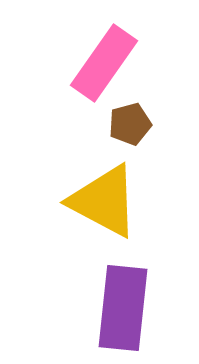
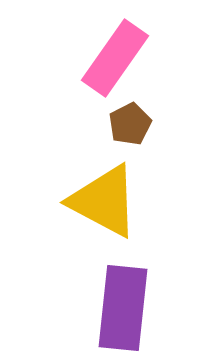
pink rectangle: moved 11 px right, 5 px up
brown pentagon: rotated 12 degrees counterclockwise
